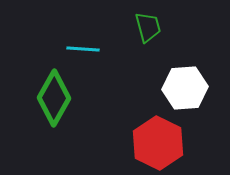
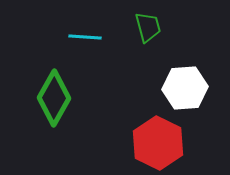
cyan line: moved 2 px right, 12 px up
